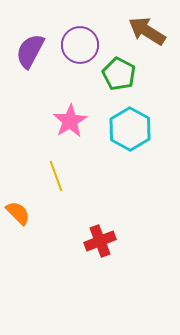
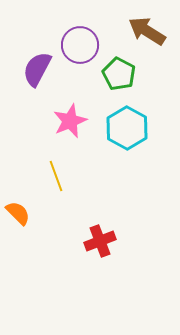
purple semicircle: moved 7 px right, 18 px down
pink star: rotated 8 degrees clockwise
cyan hexagon: moved 3 px left, 1 px up
